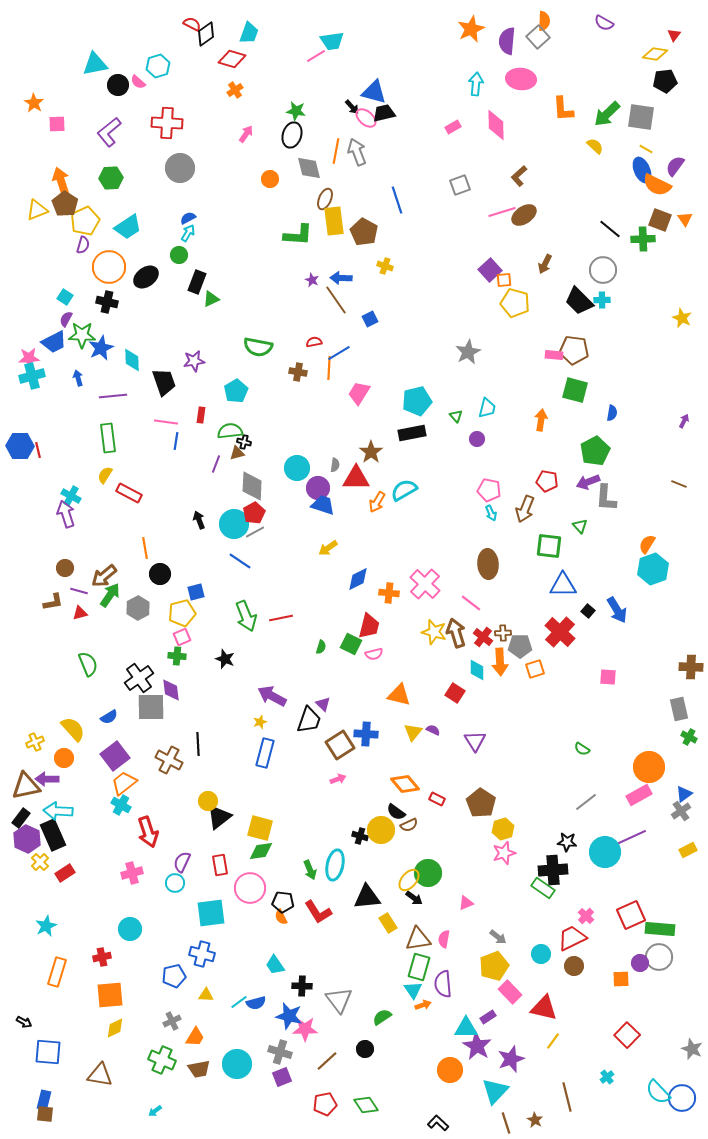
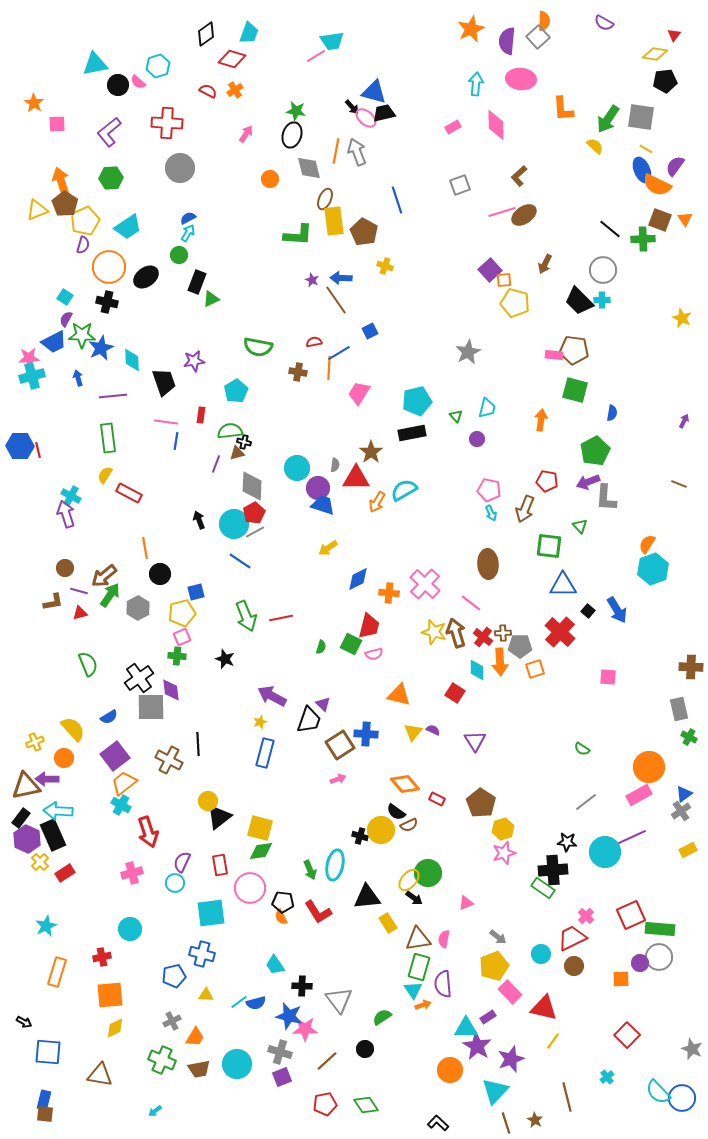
red semicircle at (192, 24): moved 16 px right, 67 px down
green arrow at (607, 114): moved 1 px right, 5 px down; rotated 12 degrees counterclockwise
blue square at (370, 319): moved 12 px down
